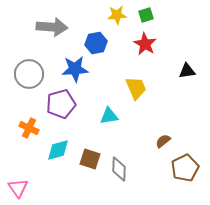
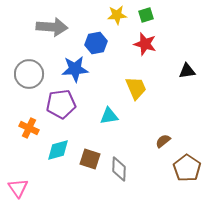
red star: rotated 15 degrees counterclockwise
purple pentagon: rotated 8 degrees clockwise
brown pentagon: moved 2 px right; rotated 12 degrees counterclockwise
